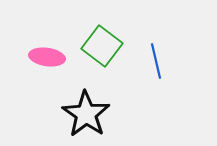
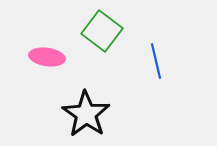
green square: moved 15 px up
